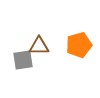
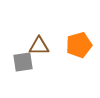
gray square: moved 2 px down
